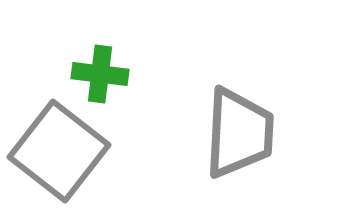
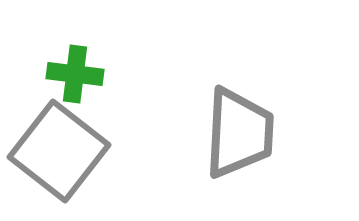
green cross: moved 25 px left
